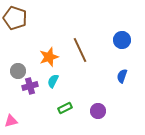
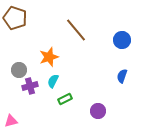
brown line: moved 4 px left, 20 px up; rotated 15 degrees counterclockwise
gray circle: moved 1 px right, 1 px up
green rectangle: moved 9 px up
